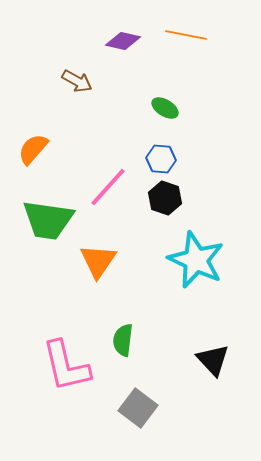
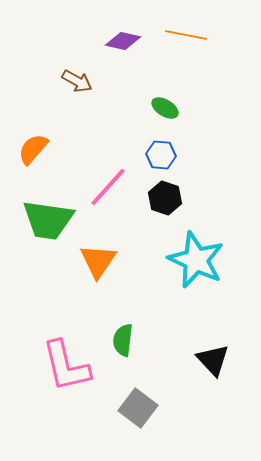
blue hexagon: moved 4 px up
